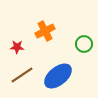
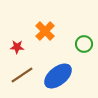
orange cross: rotated 18 degrees counterclockwise
